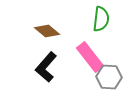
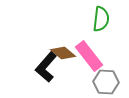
brown diamond: moved 16 px right, 22 px down
pink rectangle: moved 1 px left, 1 px up
gray hexagon: moved 3 px left, 5 px down
